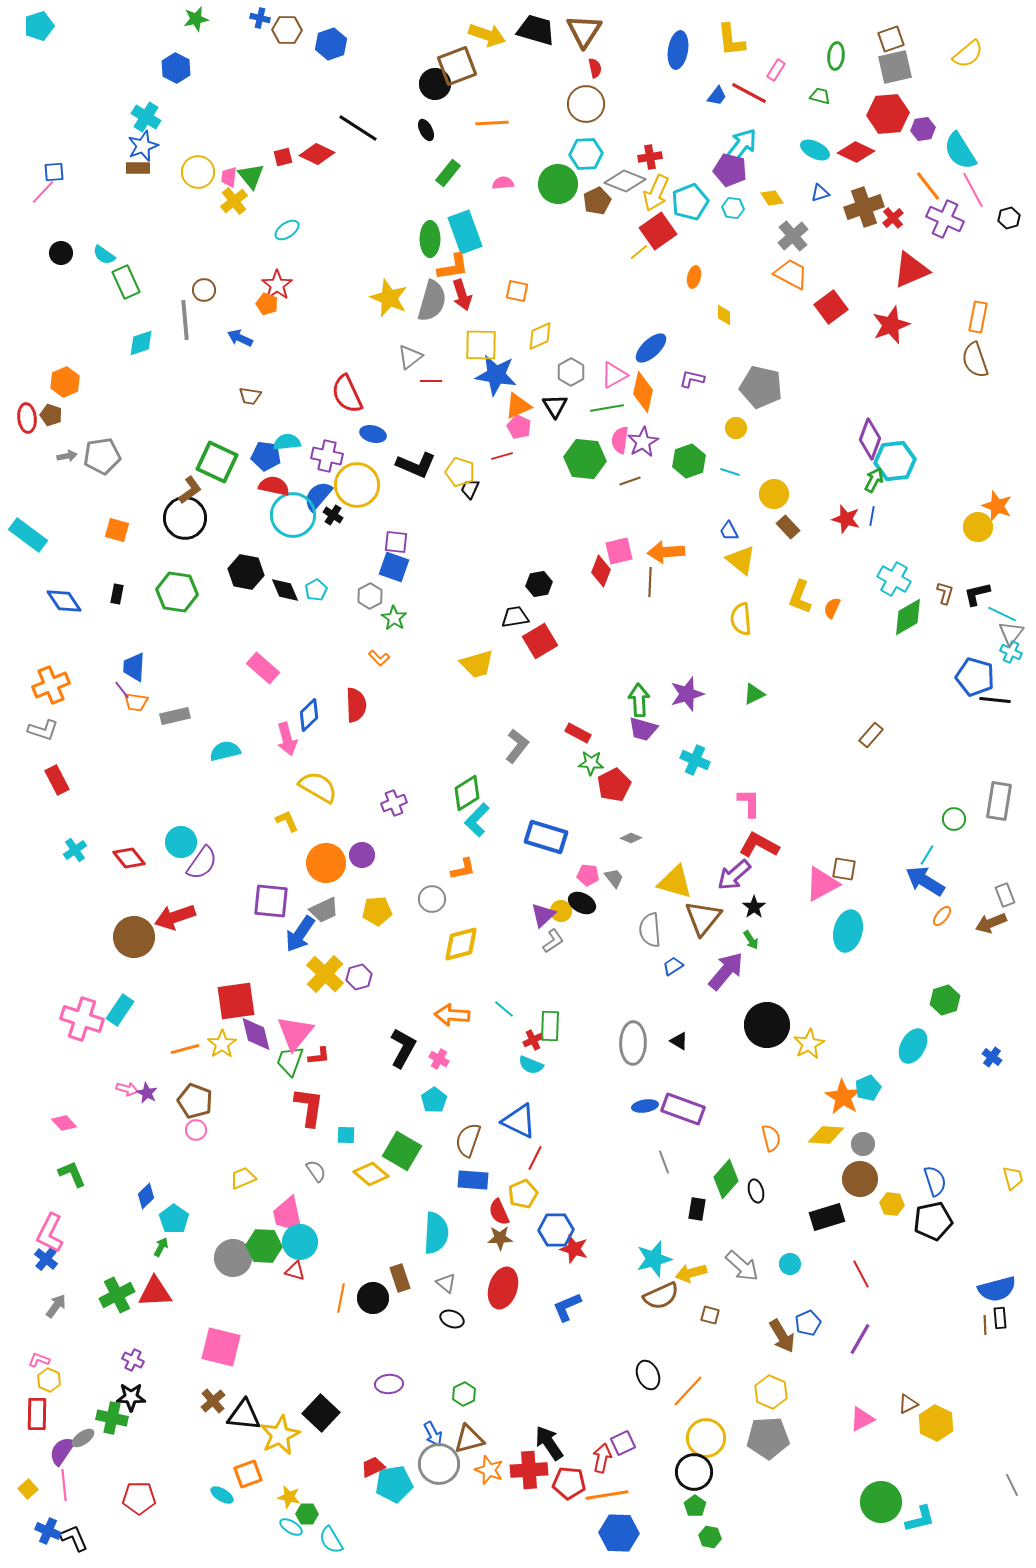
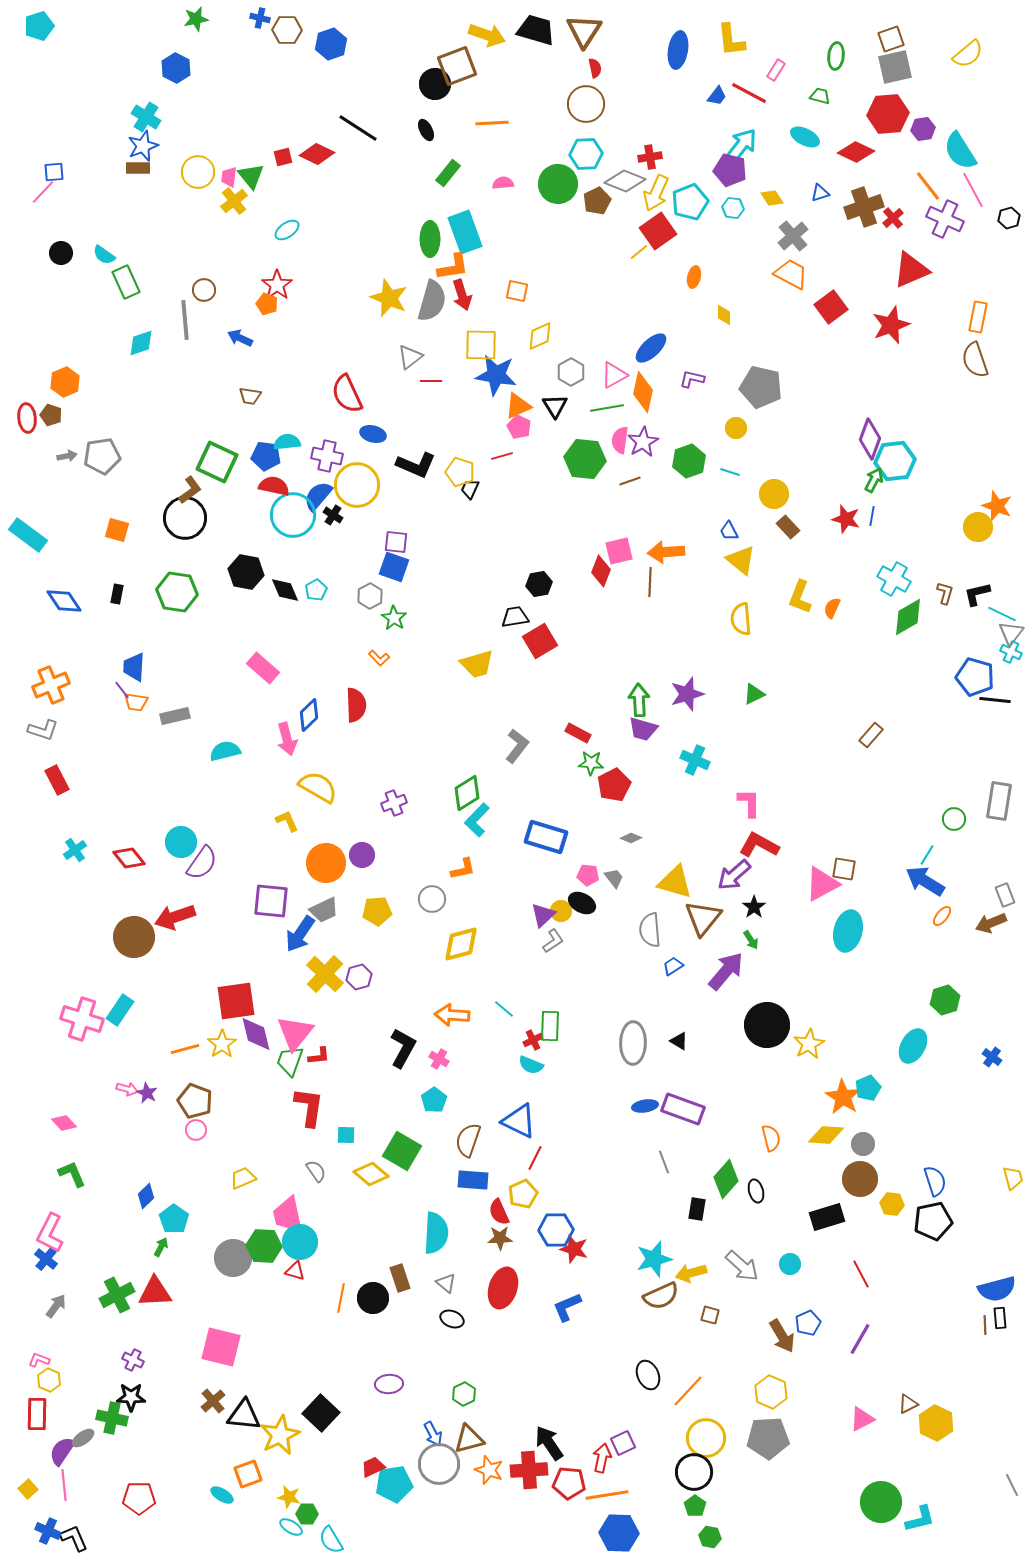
cyan ellipse at (815, 150): moved 10 px left, 13 px up
